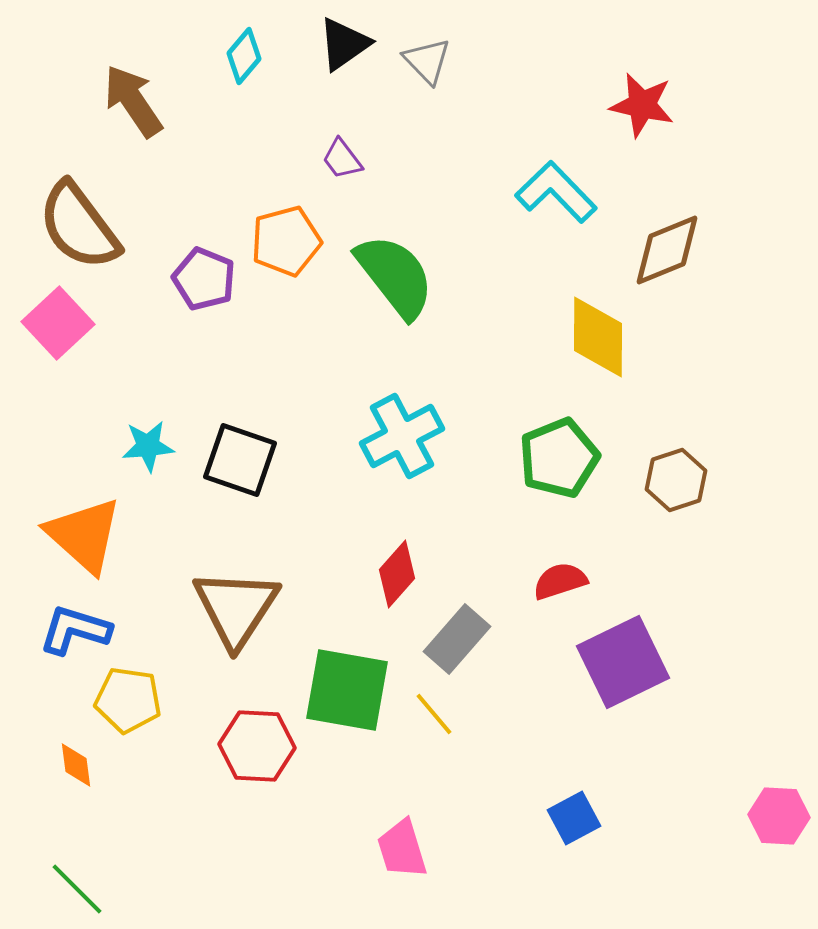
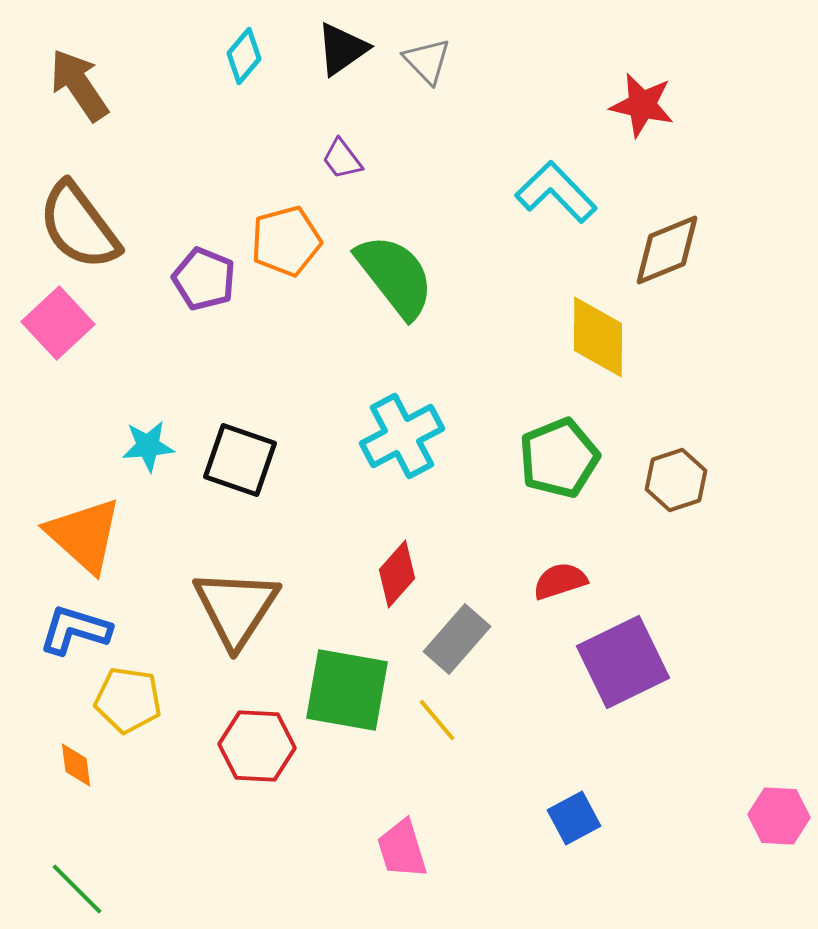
black triangle: moved 2 px left, 5 px down
brown arrow: moved 54 px left, 16 px up
yellow line: moved 3 px right, 6 px down
